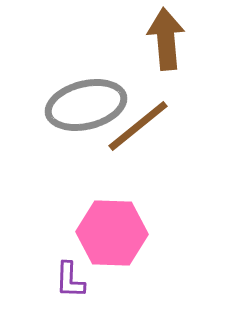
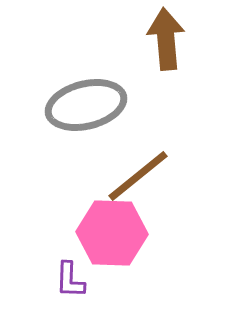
brown line: moved 50 px down
